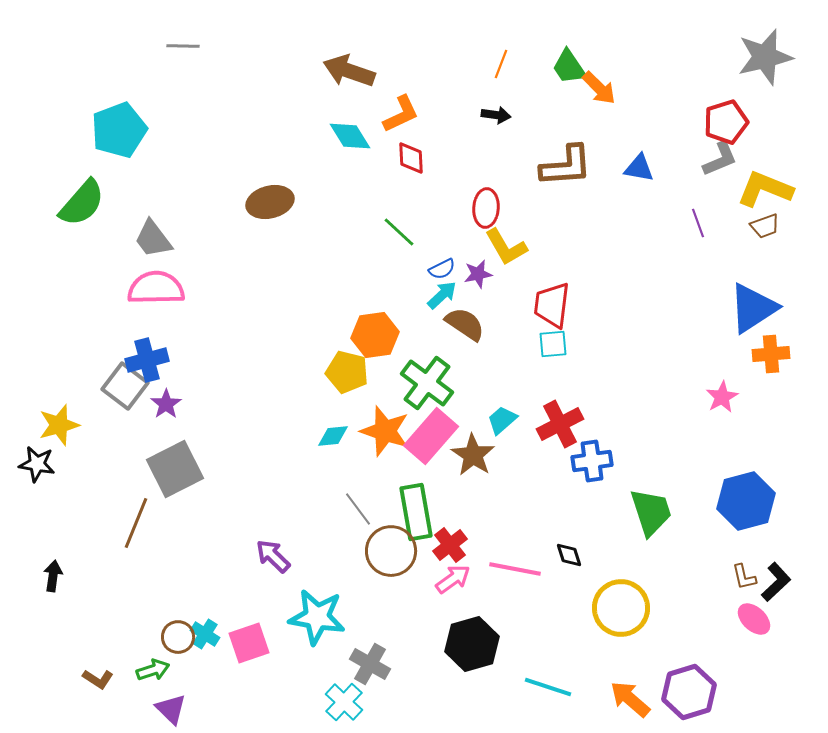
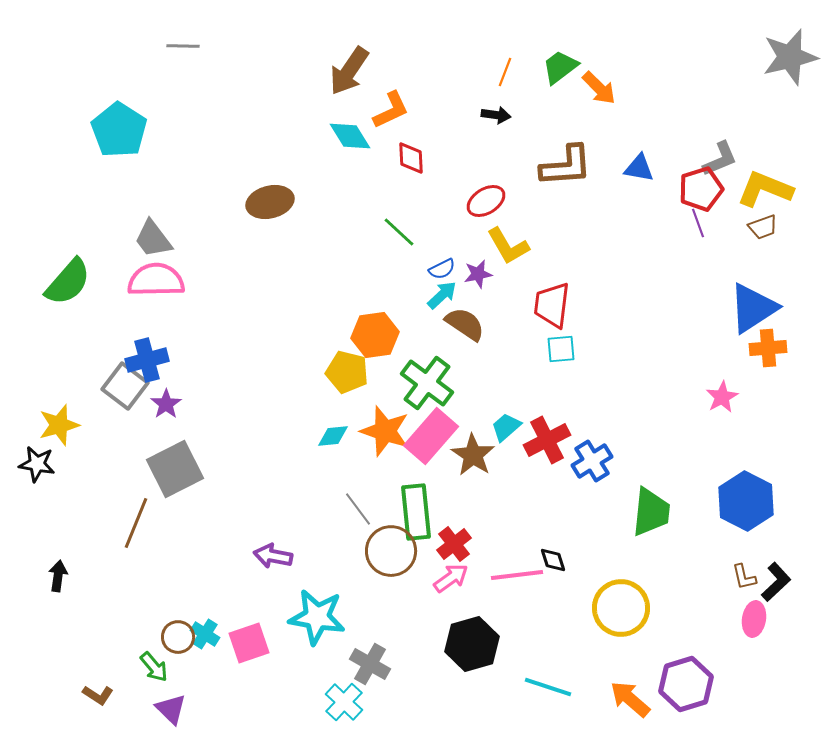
gray star at (765, 57): moved 25 px right
orange line at (501, 64): moved 4 px right, 8 px down
green trapezoid at (569, 67): moved 9 px left; rotated 87 degrees clockwise
brown arrow at (349, 71): rotated 75 degrees counterclockwise
orange L-shape at (401, 114): moved 10 px left, 4 px up
red pentagon at (726, 122): moved 25 px left, 67 px down
cyan pentagon at (119, 130): rotated 18 degrees counterclockwise
green semicircle at (82, 203): moved 14 px left, 79 px down
red ellipse at (486, 208): moved 7 px up; rotated 54 degrees clockwise
brown trapezoid at (765, 226): moved 2 px left, 1 px down
yellow L-shape at (506, 247): moved 2 px right, 1 px up
pink semicircle at (156, 288): moved 8 px up
cyan square at (553, 344): moved 8 px right, 5 px down
orange cross at (771, 354): moved 3 px left, 6 px up
cyan trapezoid at (502, 420): moved 4 px right, 7 px down
red cross at (560, 424): moved 13 px left, 16 px down
blue cross at (592, 461): rotated 24 degrees counterclockwise
blue hexagon at (746, 501): rotated 18 degrees counterclockwise
green rectangle at (416, 512): rotated 4 degrees clockwise
green trapezoid at (651, 512): rotated 24 degrees clockwise
red cross at (450, 545): moved 4 px right, 1 px up
black diamond at (569, 555): moved 16 px left, 5 px down
purple arrow at (273, 556): rotated 33 degrees counterclockwise
pink line at (515, 569): moved 2 px right, 6 px down; rotated 18 degrees counterclockwise
black arrow at (53, 576): moved 5 px right
pink arrow at (453, 579): moved 2 px left, 1 px up
pink ellipse at (754, 619): rotated 56 degrees clockwise
green arrow at (153, 670): moved 1 px right, 3 px up; rotated 68 degrees clockwise
brown L-shape at (98, 679): moved 16 px down
purple hexagon at (689, 692): moved 3 px left, 8 px up
